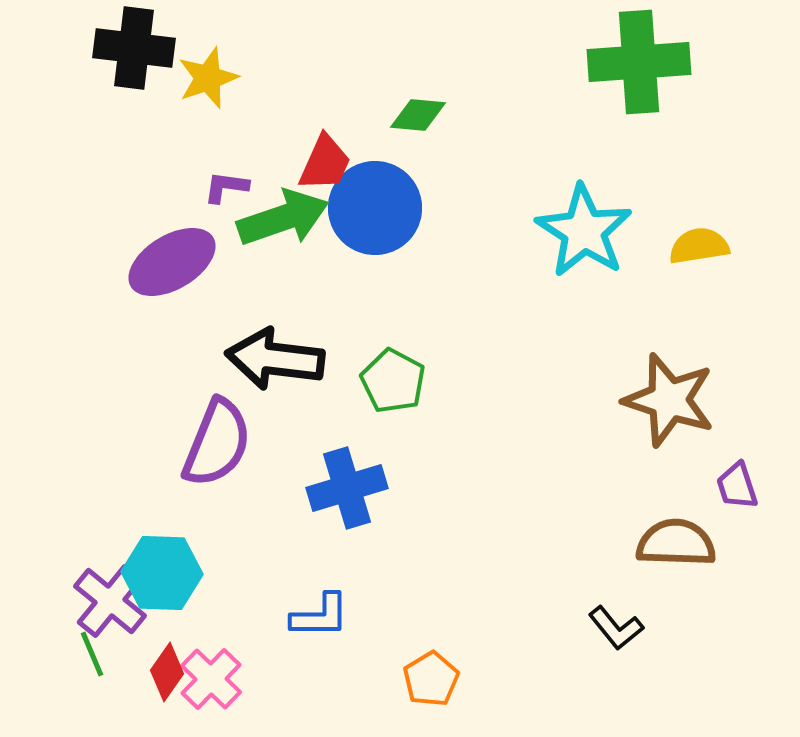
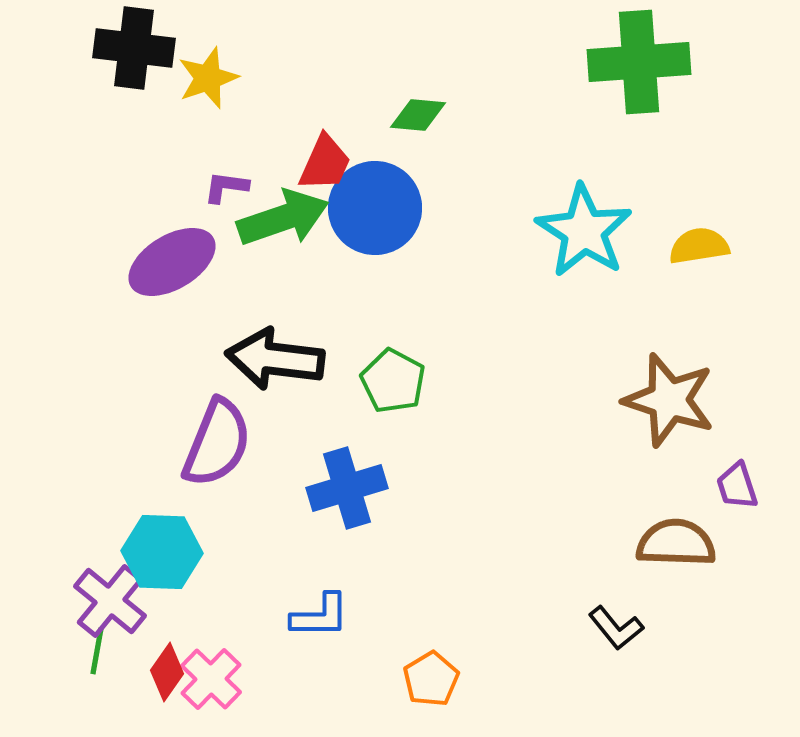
cyan hexagon: moved 21 px up
green line: moved 5 px right, 3 px up; rotated 33 degrees clockwise
